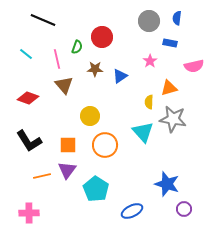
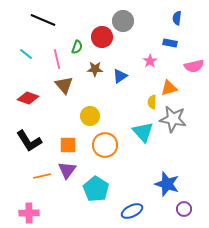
gray circle: moved 26 px left
yellow semicircle: moved 3 px right
